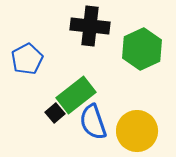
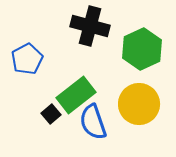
black cross: rotated 9 degrees clockwise
black square: moved 4 px left, 1 px down
yellow circle: moved 2 px right, 27 px up
